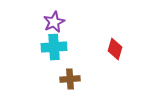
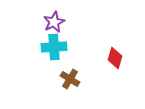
red diamond: moved 9 px down
brown cross: rotated 36 degrees clockwise
